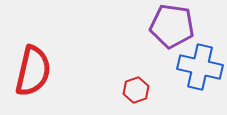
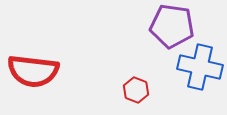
red semicircle: rotated 84 degrees clockwise
red hexagon: rotated 20 degrees counterclockwise
